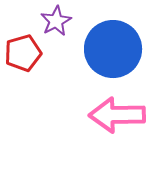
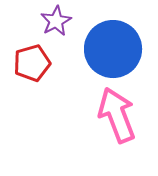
red pentagon: moved 9 px right, 10 px down
pink arrow: rotated 70 degrees clockwise
